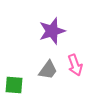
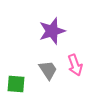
gray trapezoid: rotated 70 degrees counterclockwise
green square: moved 2 px right, 1 px up
